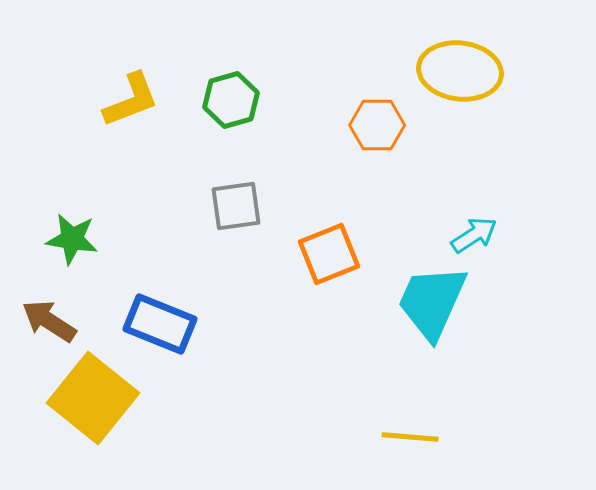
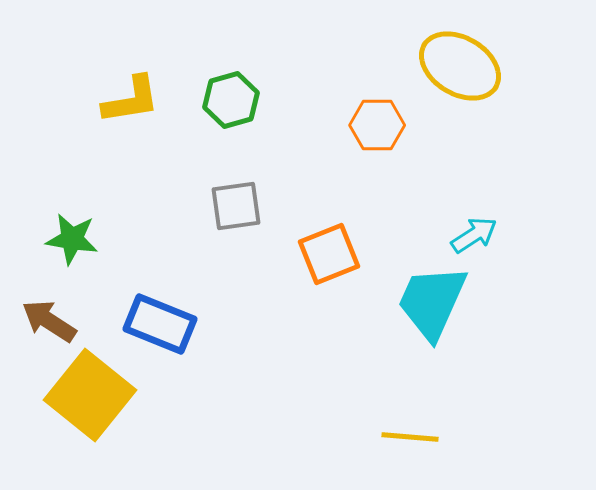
yellow ellipse: moved 5 px up; rotated 24 degrees clockwise
yellow L-shape: rotated 12 degrees clockwise
yellow square: moved 3 px left, 3 px up
